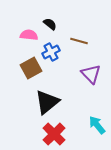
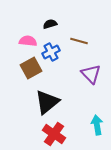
black semicircle: rotated 56 degrees counterclockwise
pink semicircle: moved 1 px left, 6 px down
cyan arrow: rotated 30 degrees clockwise
red cross: rotated 10 degrees counterclockwise
